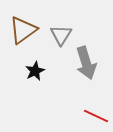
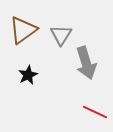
black star: moved 7 px left, 4 px down
red line: moved 1 px left, 4 px up
